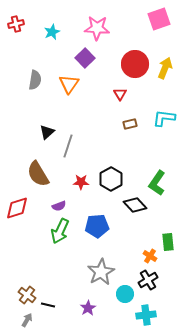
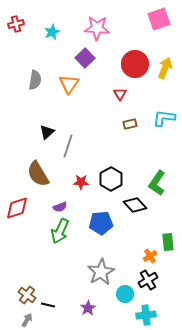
purple semicircle: moved 1 px right, 1 px down
blue pentagon: moved 4 px right, 3 px up
orange cross: rotated 24 degrees clockwise
